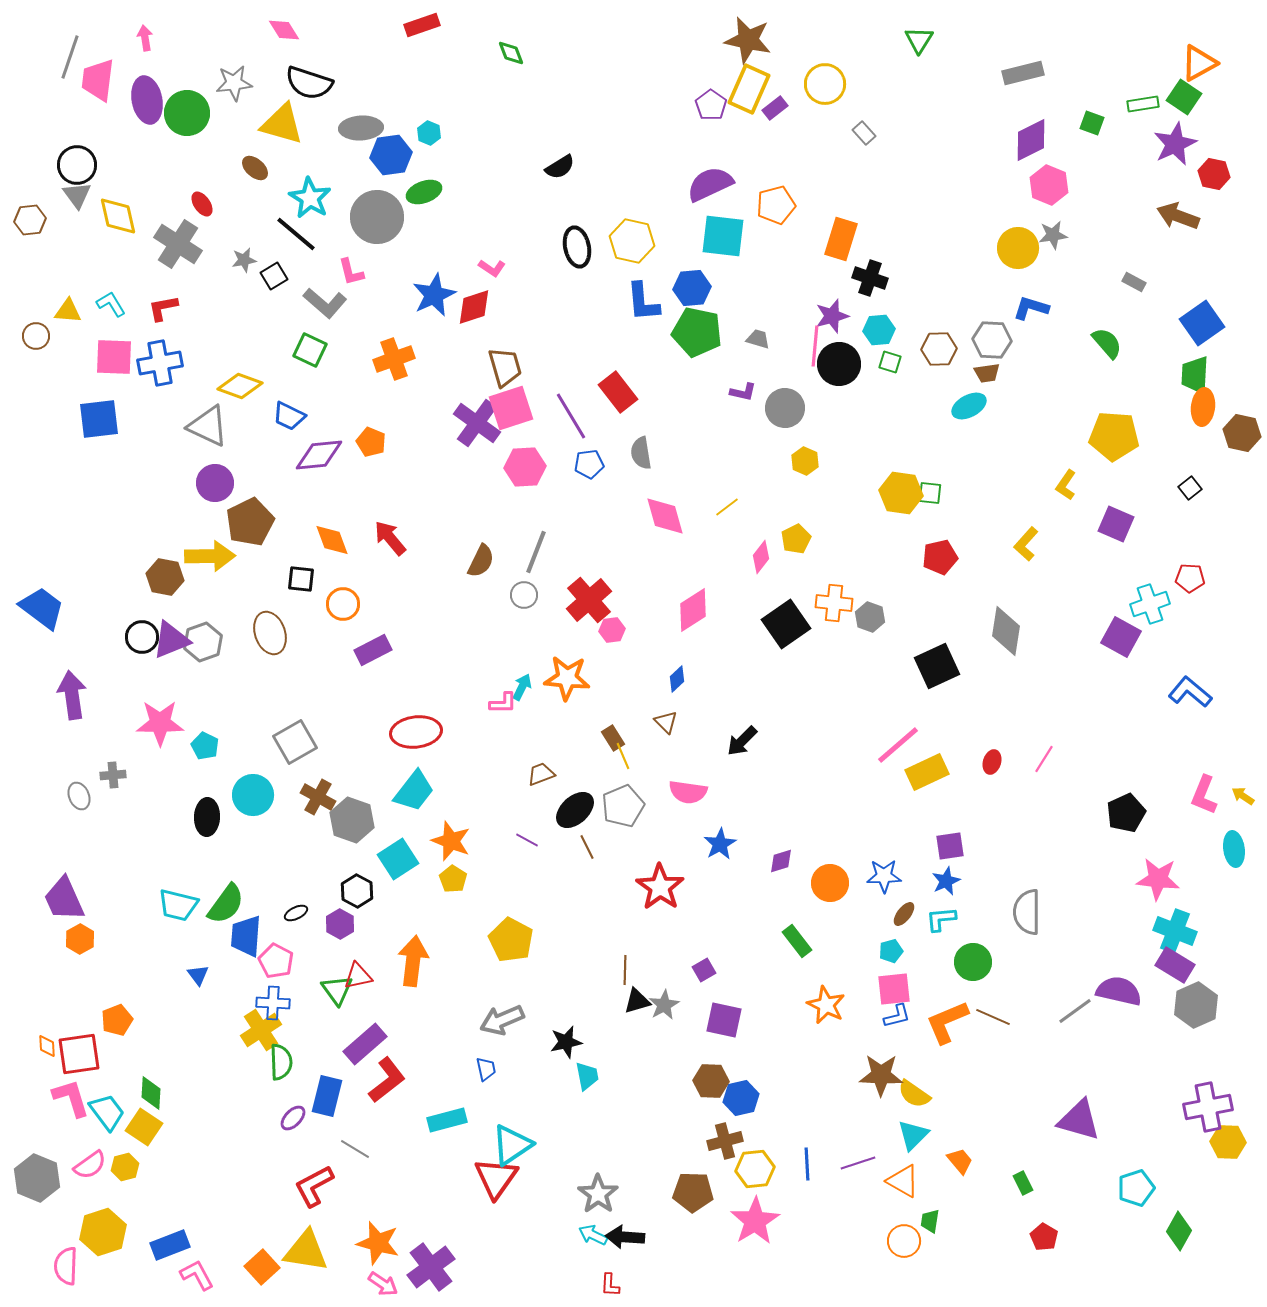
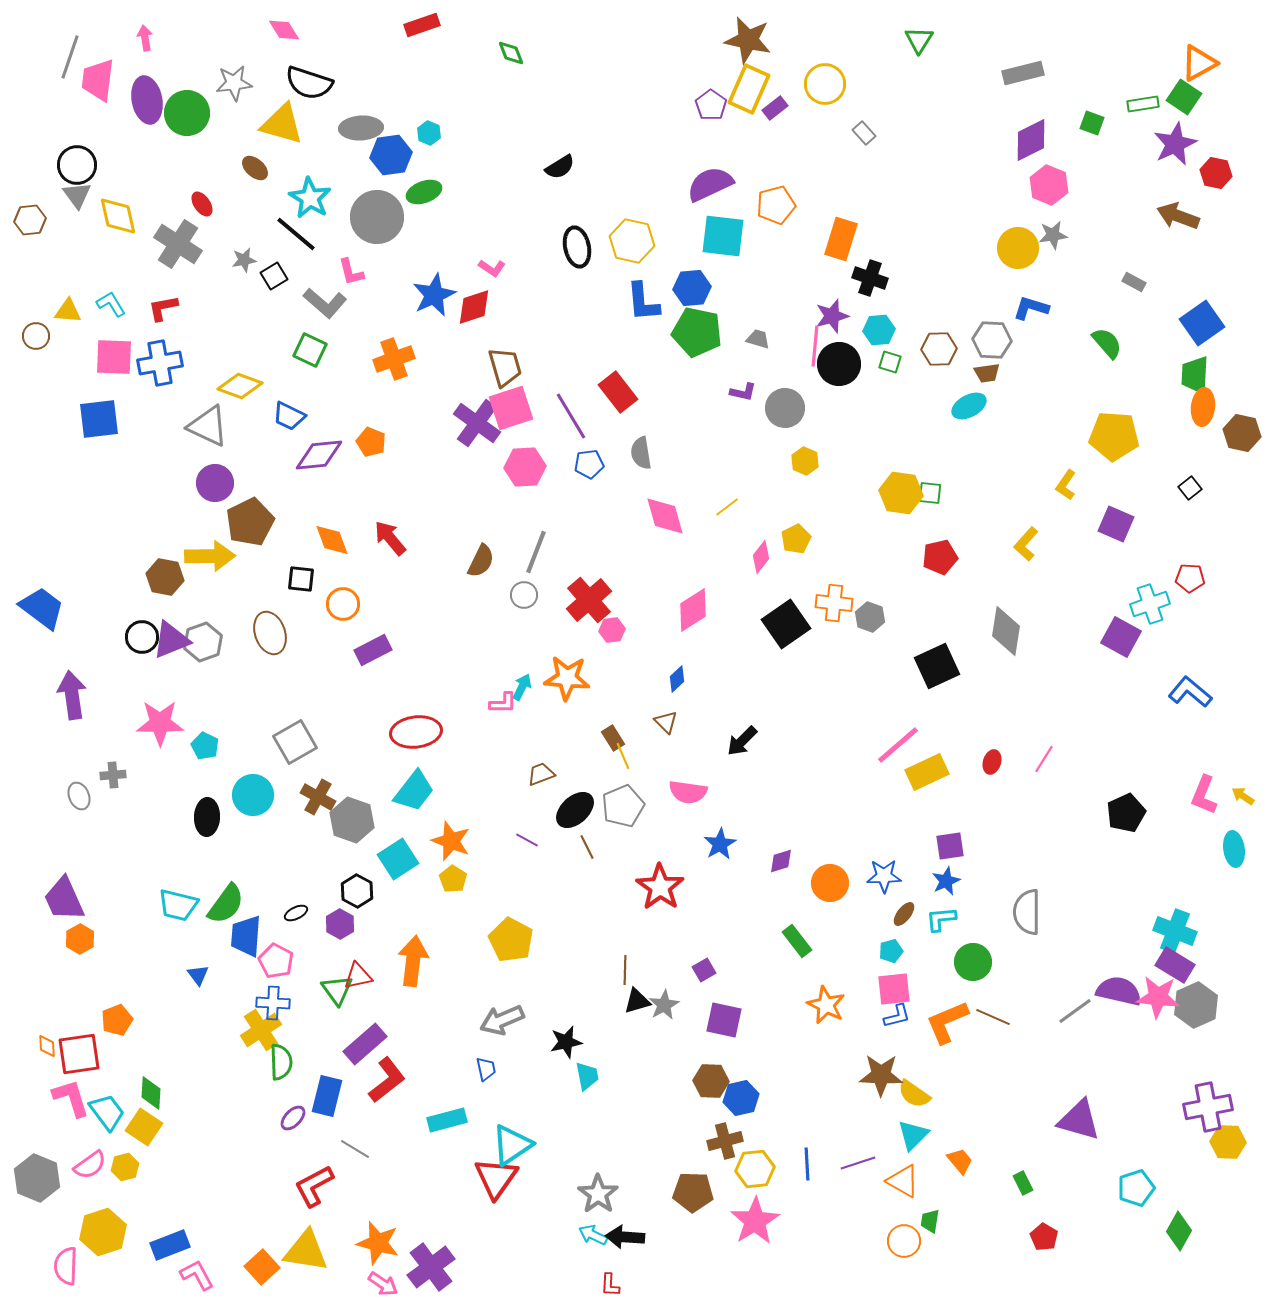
red hexagon at (1214, 174): moved 2 px right, 1 px up
pink star at (1158, 879): moved 118 px down
